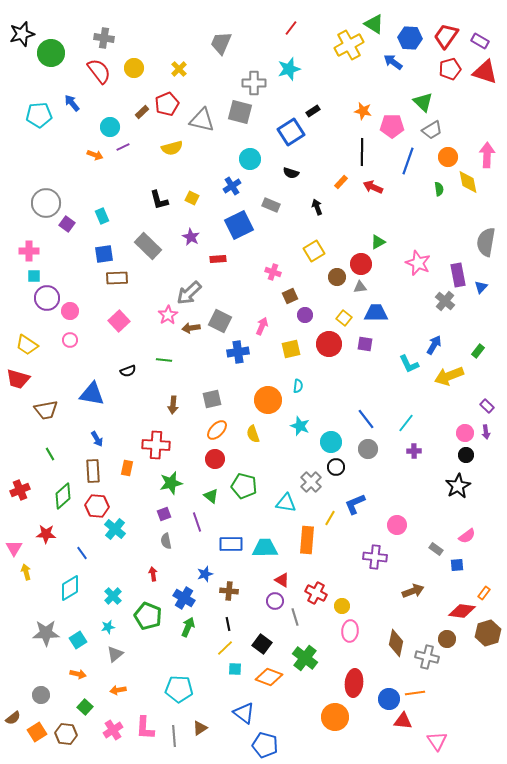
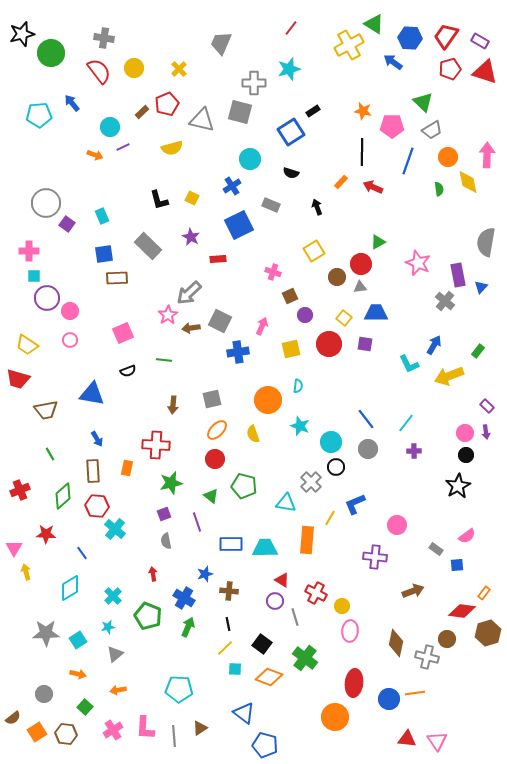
pink square at (119, 321): moved 4 px right, 12 px down; rotated 20 degrees clockwise
gray circle at (41, 695): moved 3 px right, 1 px up
red triangle at (403, 721): moved 4 px right, 18 px down
